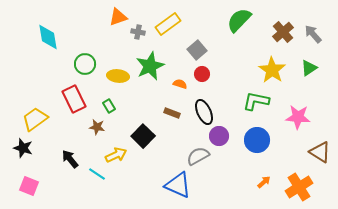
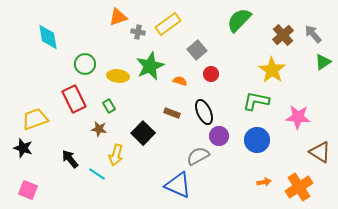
brown cross: moved 3 px down
green triangle: moved 14 px right, 6 px up
red circle: moved 9 px right
orange semicircle: moved 3 px up
yellow trapezoid: rotated 16 degrees clockwise
brown star: moved 2 px right, 2 px down
black square: moved 3 px up
yellow arrow: rotated 130 degrees clockwise
orange arrow: rotated 32 degrees clockwise
pink square: moved 1 px left, 4 px down
